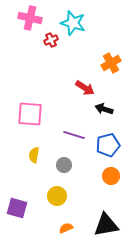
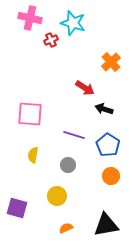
orange cross: moved 1 px up; rotated 12 degrees counterclockwise
blue pentagon: rotated 25 degrees counterclockwise
yellow semicircle: moved 1 px left
gray circle: moved 4 px right
